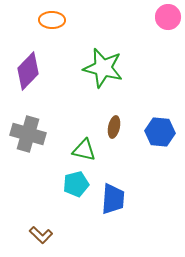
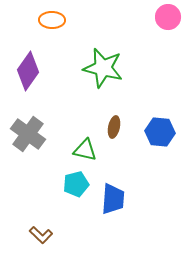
purple diamond: rotated 9 degrees counterclockwise
gray cross: rotated 20 degrees clockwise
green triangle: moved 1 px right
